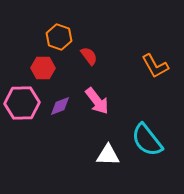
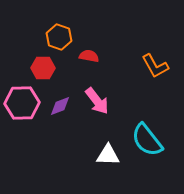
red semicircle: rotated 42 degrees counterclockwise
